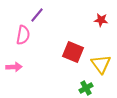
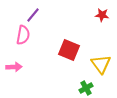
purple line: moved 4 px left
red star: moved 1 px right, 5 px up
red square: moved 4 px left, 2 px up
